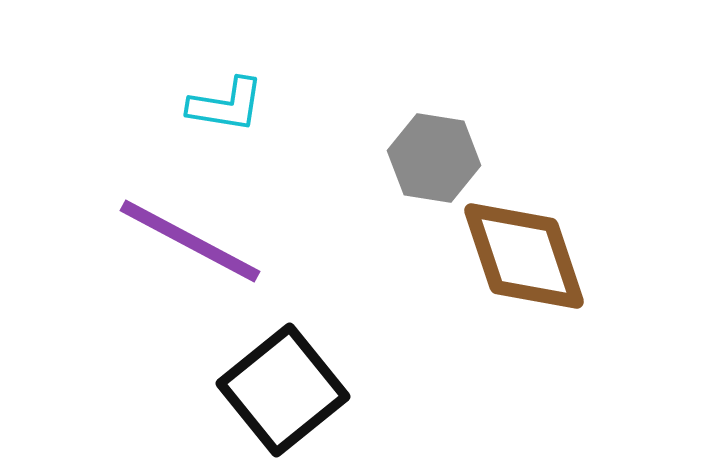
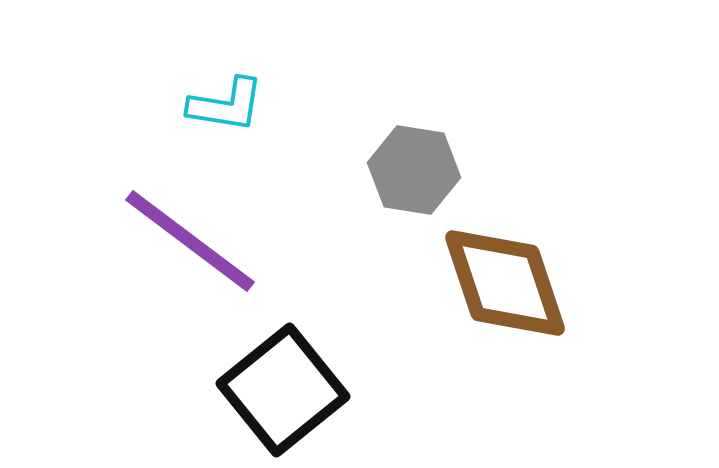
gray hexagon: moved 20 px left, 12 px down
purple line: rotated 9 degrees clockwise
brown diamond: moved 19 px left, 27 px down
